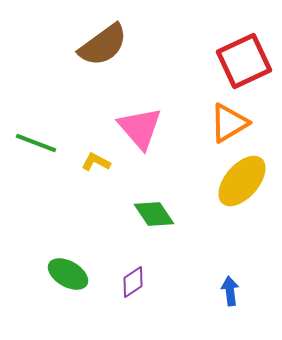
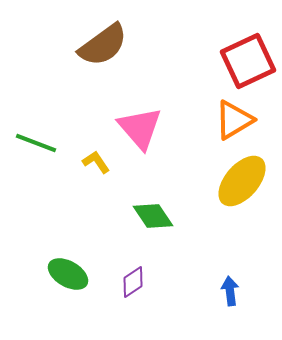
red square: moved 4 px right
orange triangle: moved 5 px right, 3 px up
yellow L-shape: rotated 28 degrees clockwise
green diamond: moved 1 px left, 2 px down
